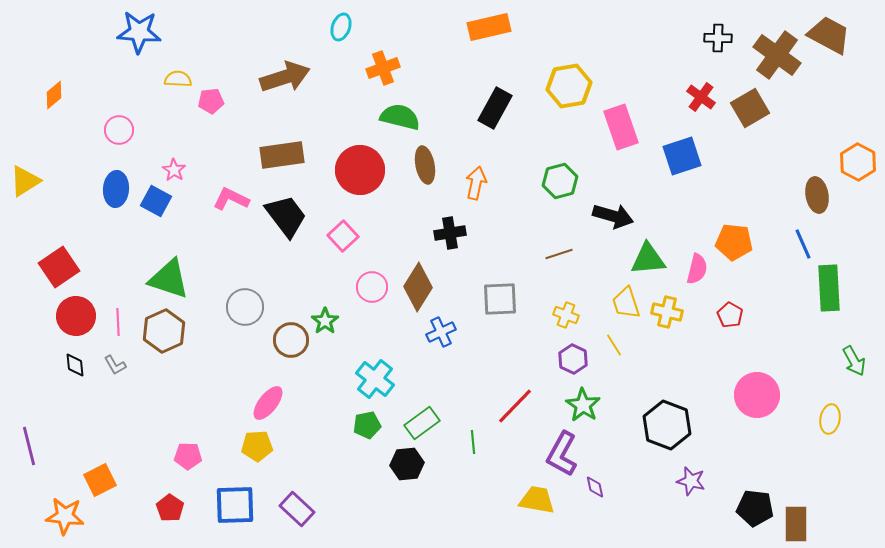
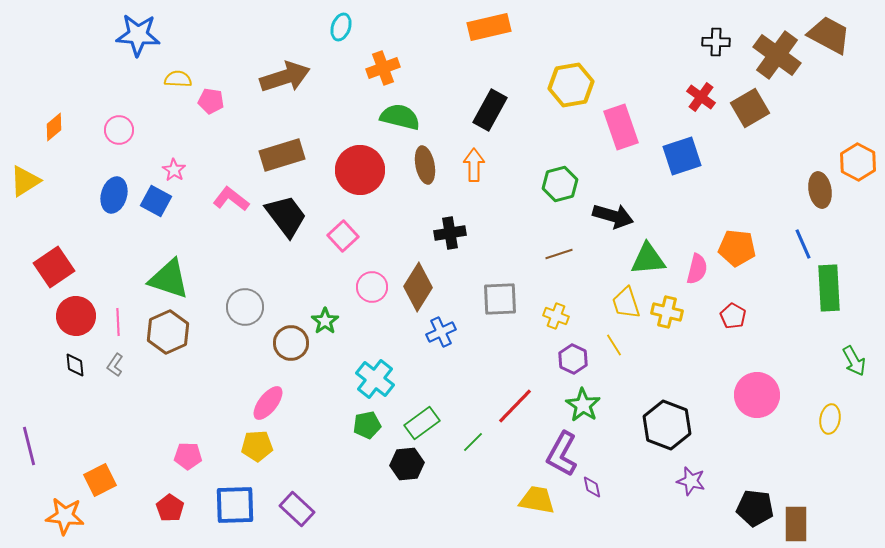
blue star at (139, 32): moved 1 px left, 3 px down
black cross at (718, 38): moved 2 px left, 4 px down
yellow hexagon at (569, 86): moved 2 px right, 1 px up
orange diamond at (54, 95): moved 32 px down
pink pentagon at (211, 101): rotated 15 degrees clockwise
black rectangle at (495, 108): moved 5 px left, 2 px down
brown rectangle at (282, 155): rotated 9 degrees counterclockwise
green hexagon at (560, 181): moved 3 px down
orange arrow at (476, 183): moved 2 px left, 18 px up; rotated 12 degrees counterclockwise
blue ellipse at (116, 189): moved 2 px left, 6 px down; rotated 12 degrees clockwise
brown ellipse at (817, 195): moved 3 px right, 5 px up
pink L-shape at (231, 199): rotated 12 degrees clockwise
orange pentagon at (734, 242): moved 3 px right, 6 px down
red square at (59, 267): moved 5 px left
yellow cross at (566, 315): moved 10 px left, 1 px down
red pentagon at (730, 315): moved 3 px right, 1 px down
brown hexagon at (164, 331): moved 4 px right, 1 px down
brown circle at (291, 340): moved 3 px down
gray L-shape at (115, 365): rotated 65 degrees clockwise
green line at (473, 442): rotated 50 degrees clockwise
purple diamond at (595, 487): moved 3 px left
